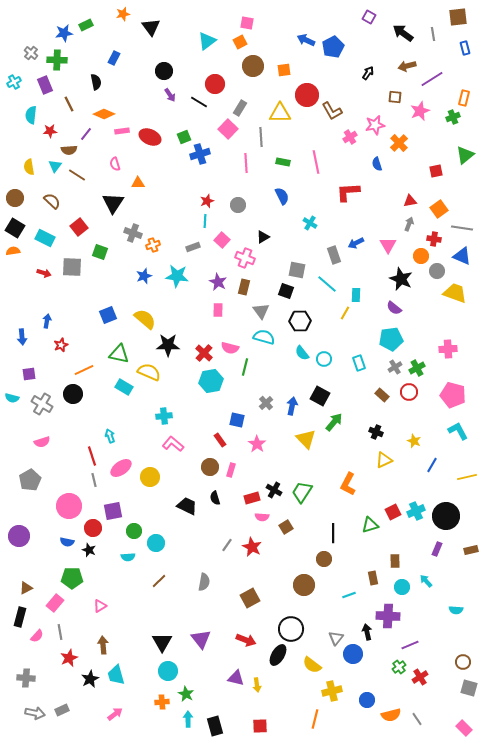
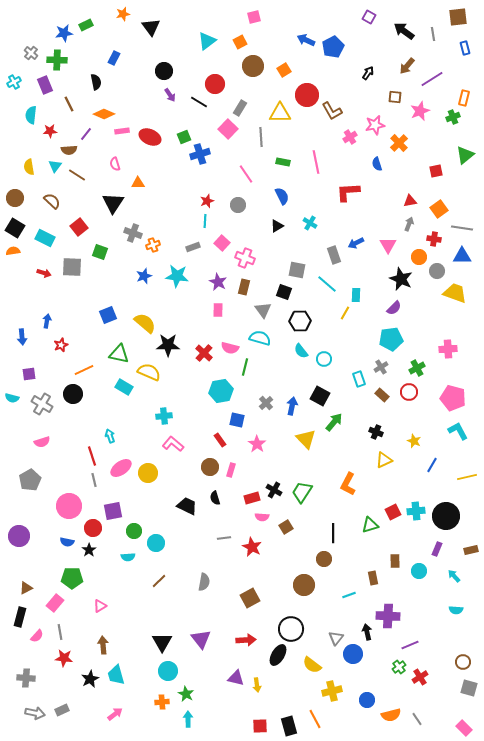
pink square at (247, 23): moved 7 px right, 6 px up; rotated 24 degrees counterclockwise
black arrow at (403, 33): moved 1 px right, 2 px up
brown arrow at (407, 66): rotated 36 degrees counterclockwise
orange square at (284, 70): rotated 24 degrees counterclockwise
pink line at (246, 163): moved 11 px down; rotated 30 degrees counterclockwise
black triangle at (263, 237): moved 14 px right, 11 px up
pink square at (222, 240): moved 3 px down
orange circle at (421, 256): moved 2 px left, 1 px down
blue triangle at (462, 256): rotated 24 degrees counterclockwise
black square at (286, 291): moved 2 px left, 1 px down
purple semicircle at (394, 308): rotated 84 degrees counterclockwise
gray triangle at (261, 311): moved 2 px right, 1 px up
yellow semicircle at (145, 319): moved 4 px down
cyan semicircle at (264, 337): moved 4 px left, 1 px down
cyan semicircle at (302, 353): moved 1 px left, 2 px up
cyan rectangle at (359, 363): moved 16 px down
gray cross at (395, 367): moved 14 px left
cyan hexagon at (211, 381): moved 10 px right, 10 px down
pink pentagon at (453, 395): moved 3 px down
yellow circle at (150, 477): moved 2 px left, 4 px up
cyan cross at (416, 511): rotated 18 degrees clockwise
gray line at (227, 545): moved 3 px left, 7 px up; rotated 48 degrees clockwise
black star at (89, 550): rotated 16 degrees clockwise
cyan arrow at (426, 581): moved 28 px right, 5 px up
cyan circle at (402, 587): moved 17 px right, 16 px up
red arrow at (246, 640): rotated 24 degrees counterclockwise
red star at (69, 658): moved 5 px left; rotated 30 degrees clockwise
orange line at (315, 719): rotated 42 degrees counterclockwise
black rectangle at (215, 726): moved 74 px right
